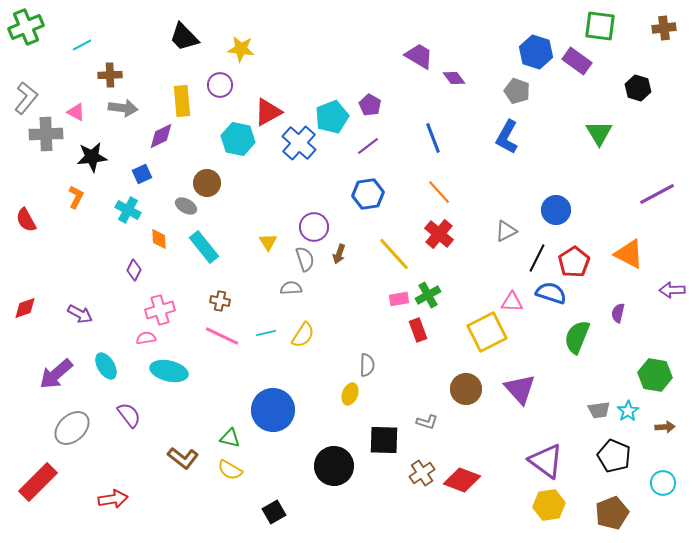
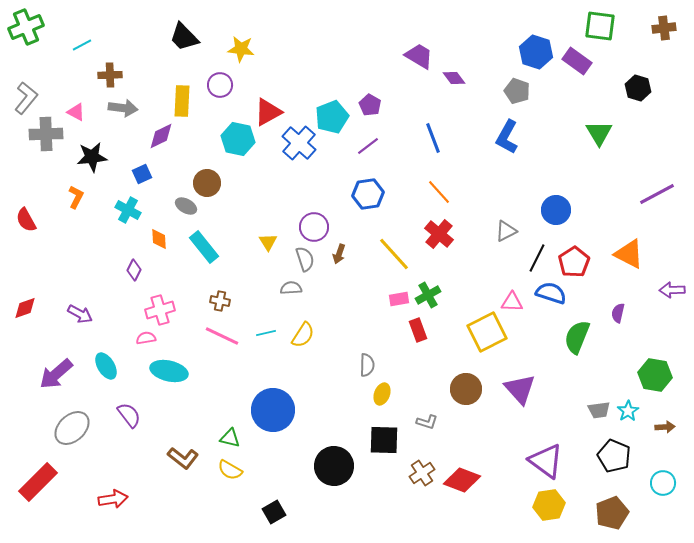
yellow rectangle at (182, 101): rotated 8 degrees clockwise
yellow ellipse at (350, 394): moved 32 px right
